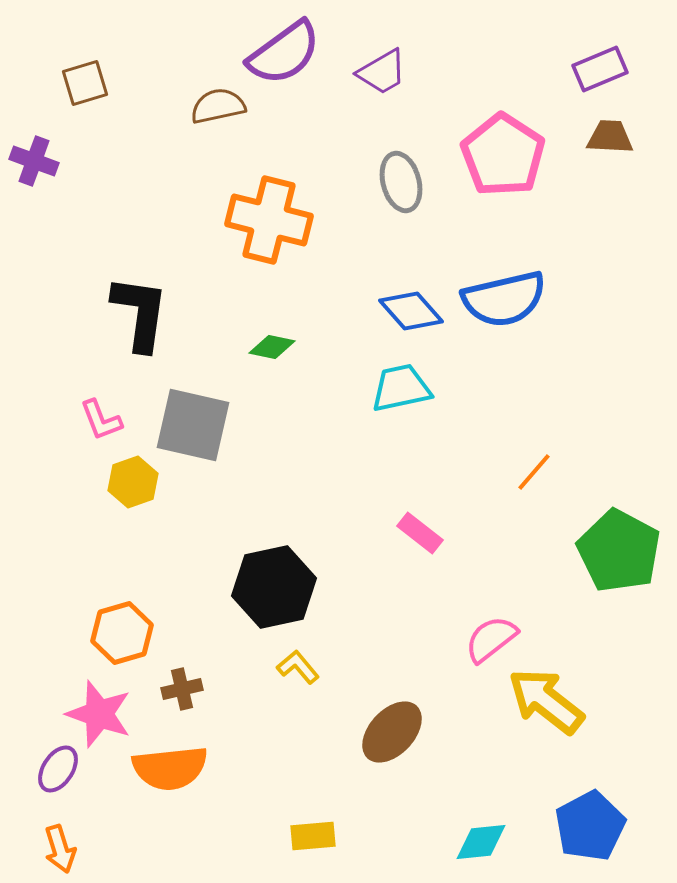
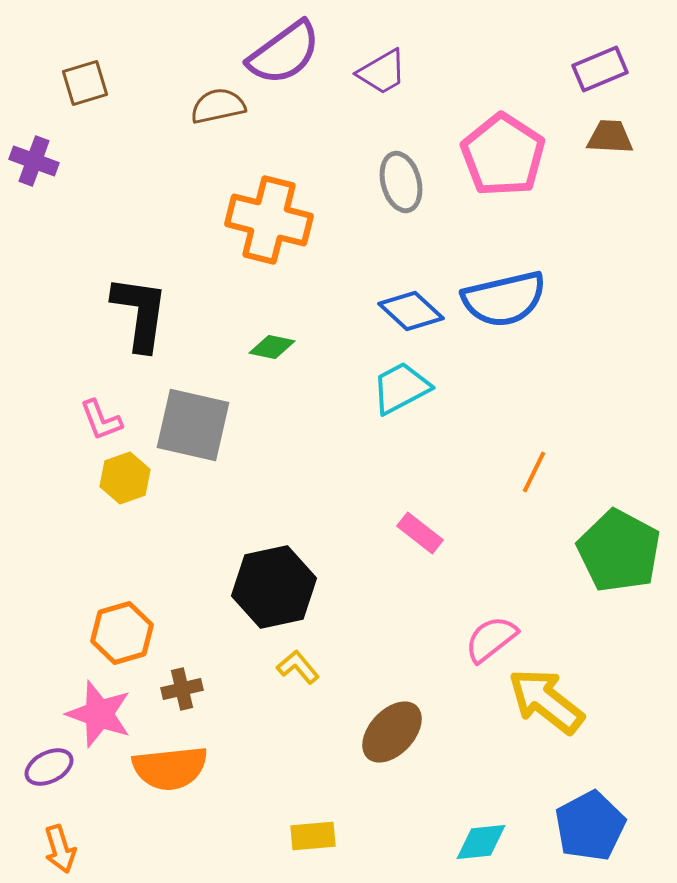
blue diamond: rotated 6 degrees counterclockwise
cyan trapezoid: rotated 16 degrees counterclockwise
orange line: rotated 15 degrees counterclockwise
yellow hexagon: moved 8 px left, 4 px up
purple ellipse: moved 9 px left, 2 px up; rotated 30 degrees clockwise
